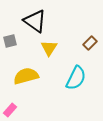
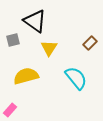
gray square: moved 3 px right, 1 px up
cyan semicircle: rotated 65 degrees counterclockwise
